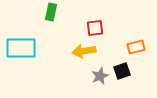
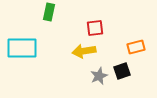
green rectangle: moved 2 px left
cyan rectangle: moved 1 px right
gray star: moved 1 px left
